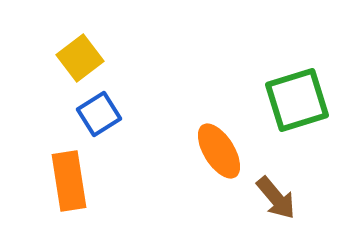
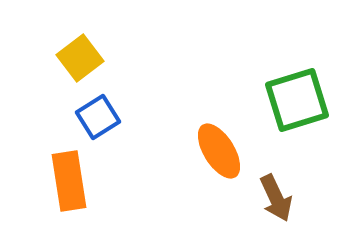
blue square: moved 1 px left, 3 px down
brown arrow: rotated 15 degrees clockwise
